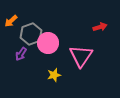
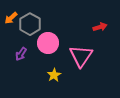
orange arrow: moved 3 px up
gray hexagon: moved 1 px left, 10 px up; rotated 10 degrees counterclockwise
yellow star: rotated 16 degrees counterclockwise
